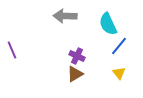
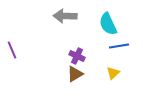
blue line: rotated 42 degrees clockwise
yellow triangle: moved 6 px left; rotated 24 degrees clockwise
